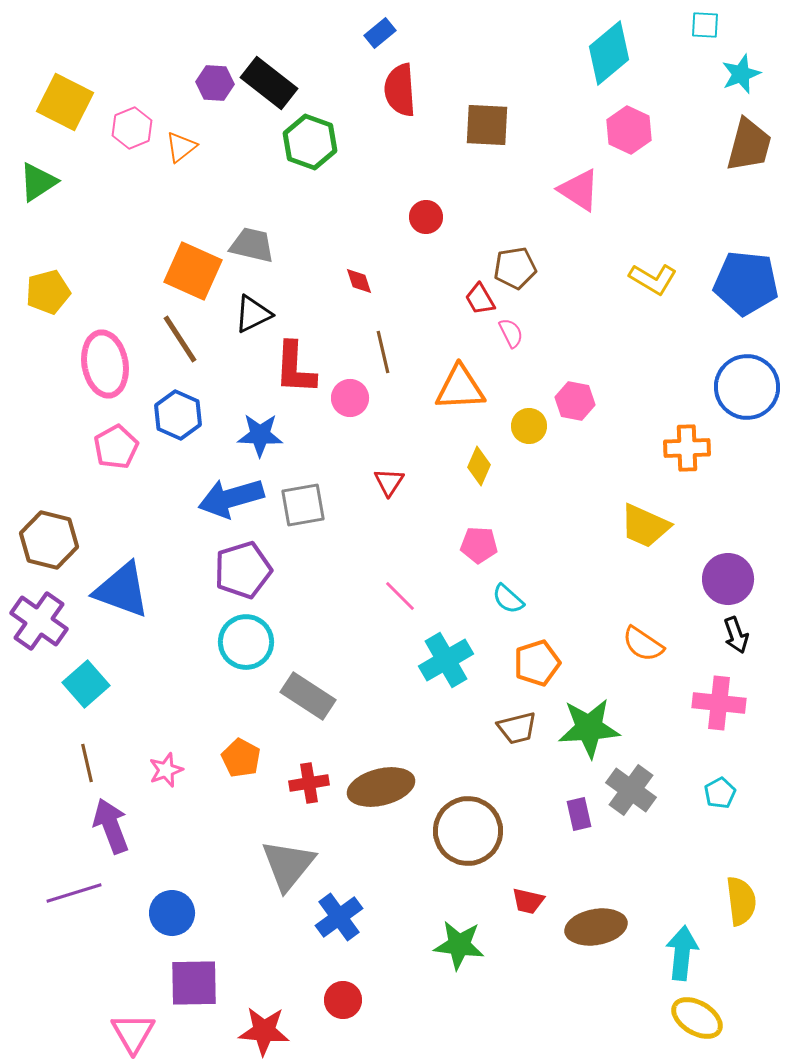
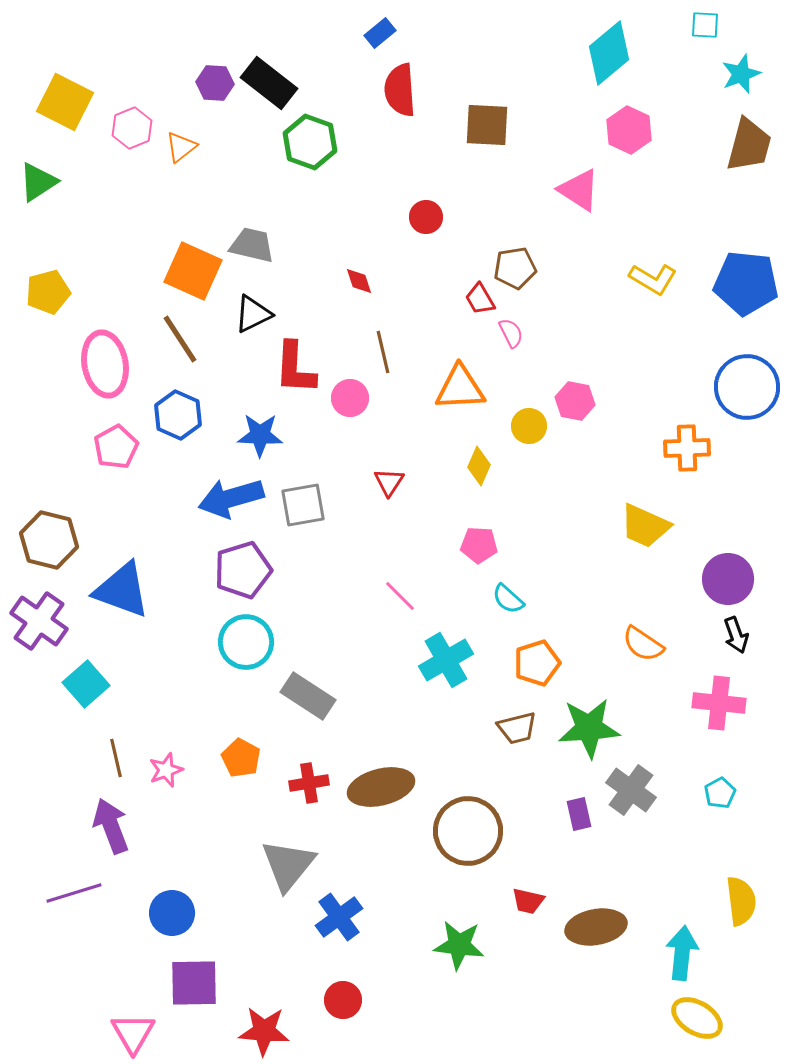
brown line at (87, 763): moved 29 px right, 5 px up
